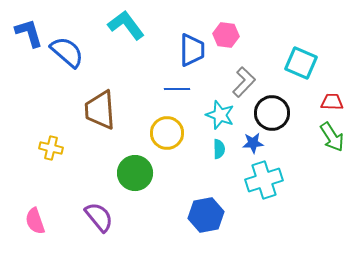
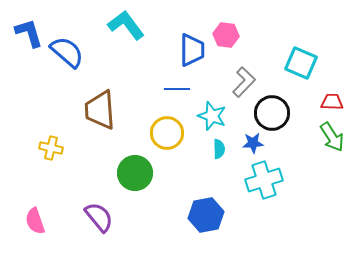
cyan star: moved 8 px left, 1 px down
